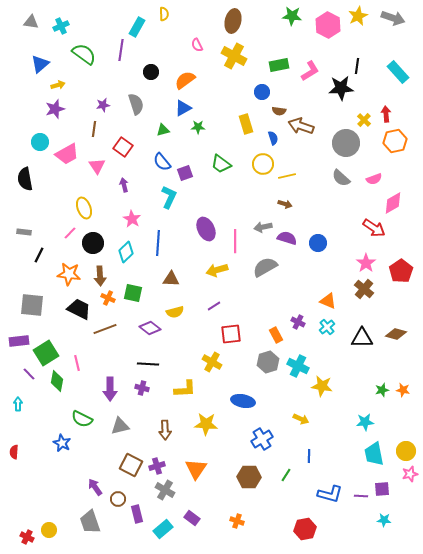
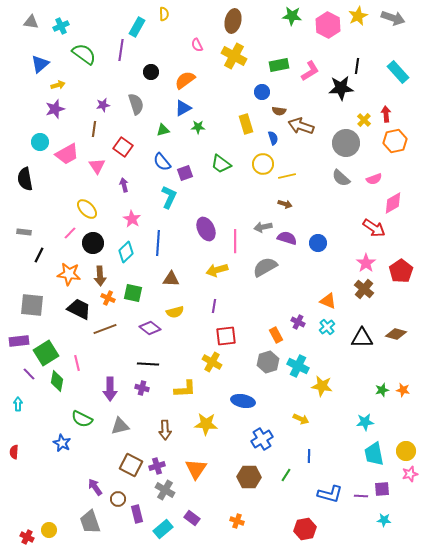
yellow ellipse at (84, 208): moved 3 px right, 1 px down; rotated 25 degrees counterclockwise
purple line at (214, 306): rotated 48 degrees counterclockwise
red square at (231, 334): moved 5 px left, 2 px down
